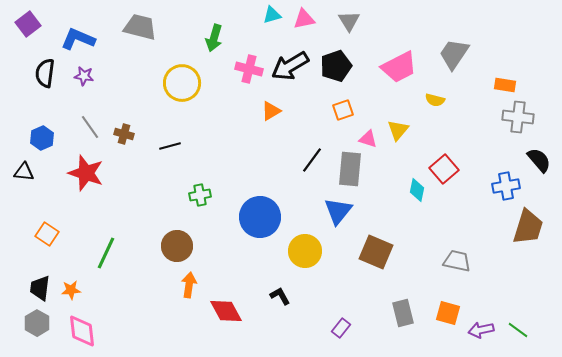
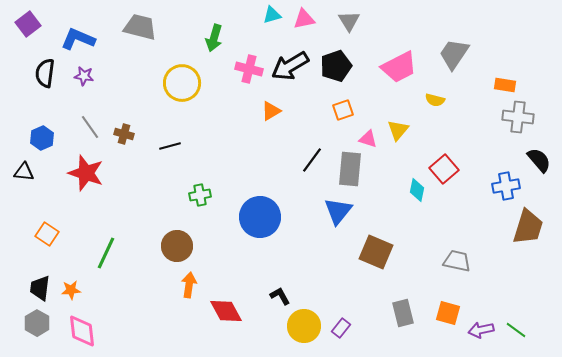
yellow circle at (305, 251): moved 1 px left, 75 px down
green line at (518, 330): moved 2 px left
